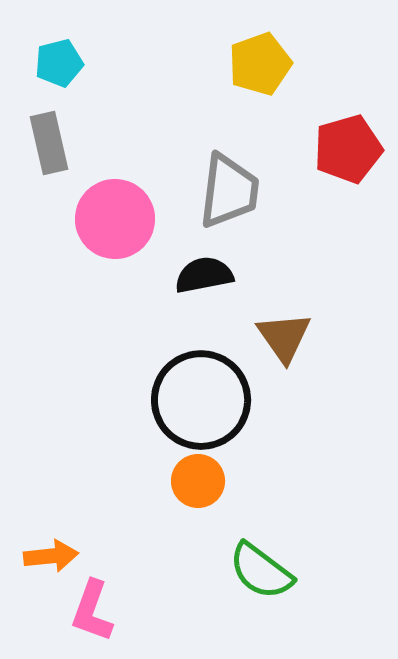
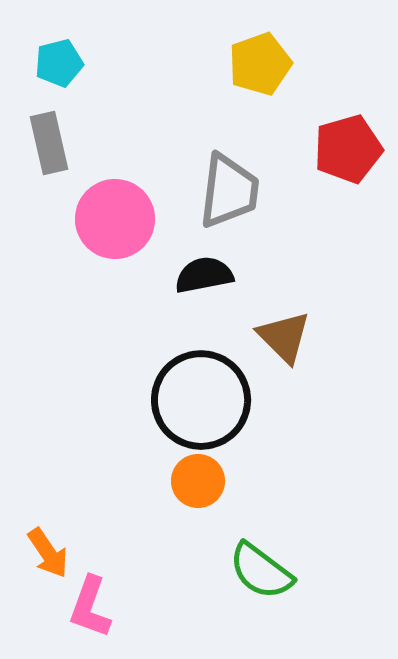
brown triangle: rotated 10 degrees counterclockwise
orange arrow: moved 3 px left, 3 px up; rotated 62 degrees clockwise
pink L-shape: moved 2 px left, 4 px up
